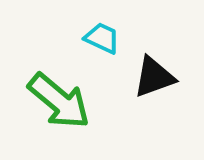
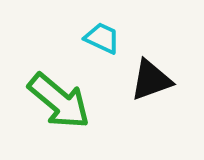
black triangle: moved 3 px left, 3 px down
